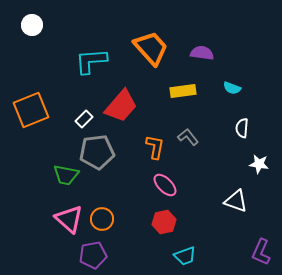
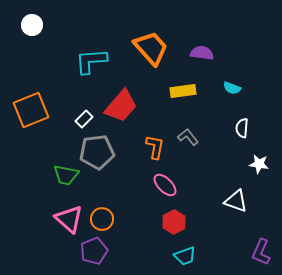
red hexagon: moved 10 px right; rotated 15 degrees counterclockwise
purple pentagon: moved 1 px right, 4 px up; rotated 12 degrees counterclockwise
